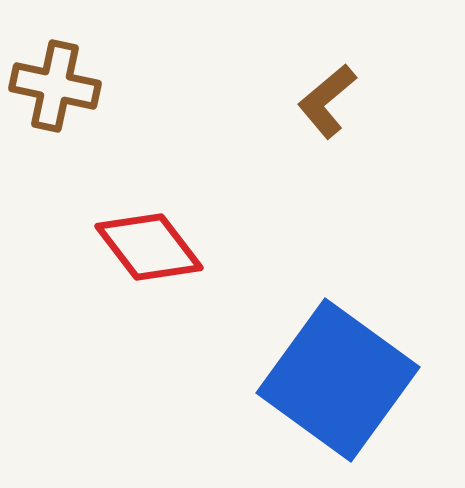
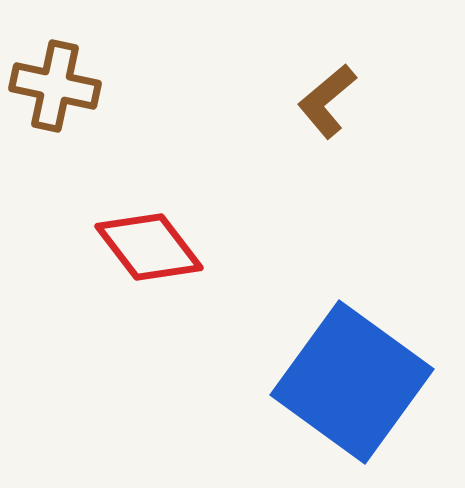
blue square: moved 14 px right, 2 px down
